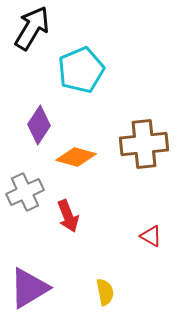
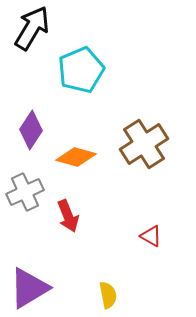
purple diamond: moved 8 px left, 5 px down
brown cross: rotated 27 degrees counterclockwise
yellow semicircle: moved 3 px right, 3 px down
